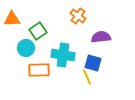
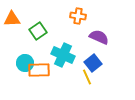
orange cross: rotated 28 degrees counterclockwise
purple semicircle: moved 2 px left; rotated 30 degrees clockwise
cyan circle: moved 1 px left, 15 px down
cyan cross: rotated 15 degrees clockwise
blue square: rotated 36 degrees clockwise
